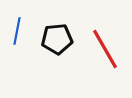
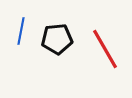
blue line: moved 4 px right
